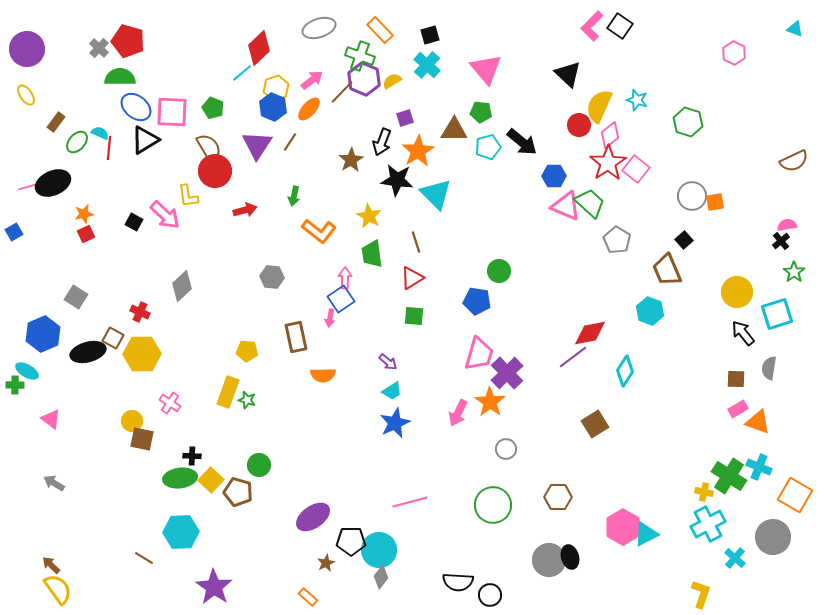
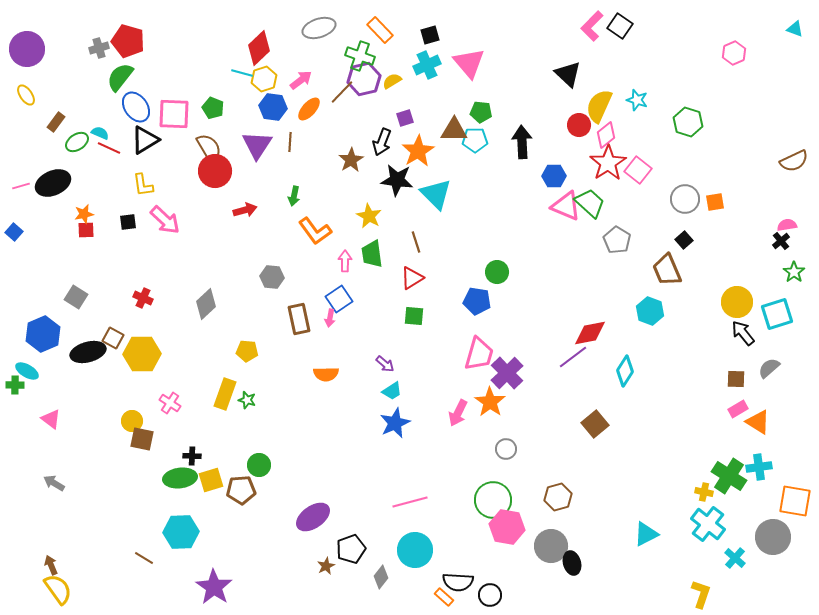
gray cross at (99, 48): rotated 30 degrees clockwise
pink hexagon at (734, 53): rotated 10 degrees clockwise
cyan cross at (427, 65): rotated 24 degrees clockwise
pink triangle at (486, 69): moved 17 px left, 6 px up
cyan line at (242, 73): rotated 55 degrees clockwise
green semicircle at (120, 77): rotated 52 degrees counterclockwise
purple hexagon at (364, 79): rotated 24 degrees clockwise
pink arrow at (312, 80): moved 11 px left
yellow hexagon at (276, 88): moved 12 px left, 9 px up
blue ellipse at (136, 107): rotated 16 degrees clockwise
blue hexagon at (273, 107): rotated 16 degrees counterclockwise
pink square at (172, 112): moved 2 px right, 2 px down
pink diamond at (610, 135): moved 4 px left
green ellipse at (77, 142): rotated 15 degrees clockwise
brown line at (290, 142): rotated 30 degrees counterclockwise
black arrow at (522, 142): rotated 132 degrees counterclockwise
cyan pentagon at (488, 147): moved 13 px left, 7 px up; rotated 15 degrees clockwise
red line at (109, 148): rotated 70 degrees counterclockwise
pink square at (636, 169): moved 2 px right, 1 px down
pink line at (27, 187): moved 6 px left, 1 px up
yellow L-shape at (188, 196): moved 45 px left, 11 px up
gray circle at (692, 196): moved 7 px left, 3 px down
pink arrow at (165, 215): moved 5 px down
black square at (134, 222): moved 6 px left; rotated 36 degrees counterclockwise
orange L-shape at (319, 231): moved 4 px left; rotated 16 degrees clockwise
blue square at (14, 232): rotated 18 degrees counterclockwise
red square at (86, 234): moved 4 px up; rotated 24 degrees clockwise
green circle at (499, 271): moved 2 px left, 1 px down
pink arrow at (345, 278): moved 17 px up
gray diamond at (182, 286): moved 24 px right, 18 px down
yellow circle at (737, 292): moved 10 px down
blue square at (341, 299): moved 2 px left
red cross at (140, 312): moved 3 px right, 14 px up
brown rectangle at (296, 337): moved 3 px right, 18 px up
purple arrow at (388, 362): moved 3 px left, 2 px down
gray semicircle at (769, 368): rotated 40 degrees clockwise
orange semicircle at (323, 375): moved 3 px right, 1 px up
yellow rectangle at (228, 392): moved 3 px left, 2 px down
orange triangle at (758, 422): rotated 12 degrees clockwise
brown square at (595, 424): rotated 8 degrees counterclockwise
cyan cross at (759, 467): rotated 30 degrees counterclockwise
yellow square at (211, 480): rotated 30 degrees clockwise
brown pentagon at (238, 492): moved 3 px right, 2 px up; rotated 20 degrees counterclockwise
orange square at (795, 495): moved 6 px down; rotated 20 degrees counterclockwise
brown hexagon at (558, 497): rotated 16 degrees counterclockwise
green circle at (493, 505): moved 5 px up
cyan cross at (708, 524): rotated 24 degrees counterclockwise
pink hexagon at (623, 527): moved 116 px left; rotated 20 degrees counterclockwise
black pentagon at (351, 541): moved 8 px down; rotated 20 degrees counterclockwise
cyan circle at (379, 550): moved 36 px right
black ellipse at (570, 557): moved 2 px right, 6 px down
gray circle at (549, 560): moved 2 px right, 14 px up
brown star at (326, 563): moved 3 px down
brown arrow at (51, 565): rotated 24 degrees clockwise
orange rectangle at (308, 597): moved 136 px right
